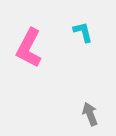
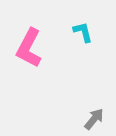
gray arrow: moved 4 px right, 5 px down; rotated 60 degrees clockwise
